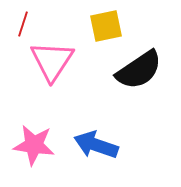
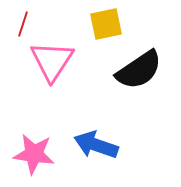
yellow square: moved 2 px up
pink star: moved 9 px down
